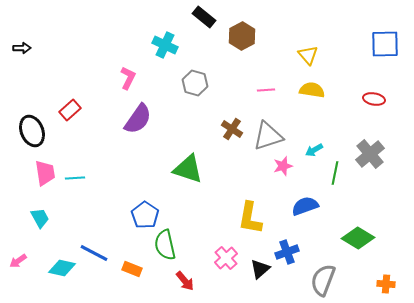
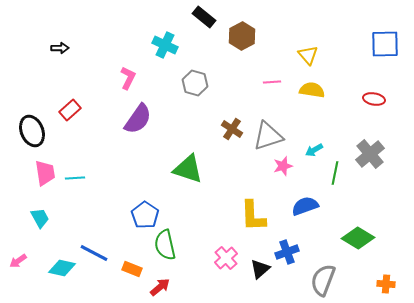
black arrow: moved 38 px right
pink line: moved 6 px right, 8 px up
yellow L-shape: moved 3 px right, 2 px up; rotated 12 degrees counterclockwise
red arrow: moved 25 px left, 6 px down; rotated 90 degrees counterclockwise
